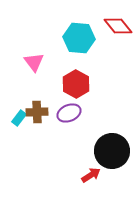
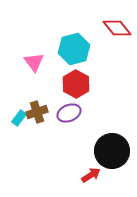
red diamond: moved 1 px left, 2 px down
cyan hexagon: moved 5 px left, 11 px down; rotated 20 degrees counterclockwise
brown cross: rotated 15 degrees counterclockwise
